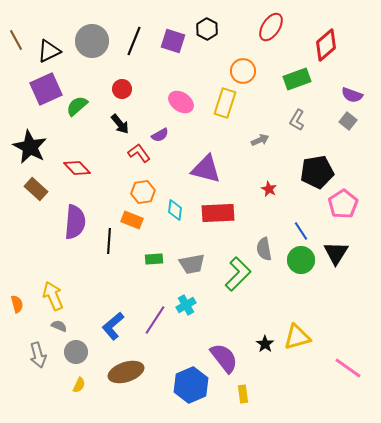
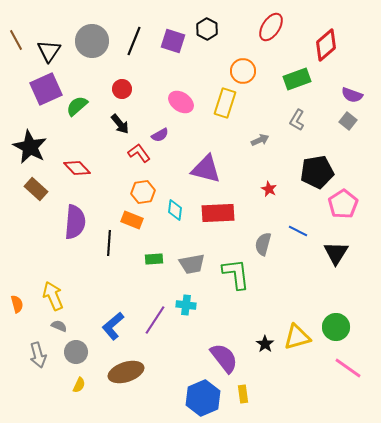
black triangle at (49, 51): rotated 30 degrees counterclockwise
blue line at (301, 231): moved 3 px left; rotated 30 degrees counterclockwise
black line at (109, 241): moved 2 px down
gray semicircle at (264, 249): moved 1 px left, 5 px up; rotated 25 degrees clockwise
green circle at (301, 260): moved 35 px right, 67 px down
green L-shape at (238, 274): moved 2 px left; rotated 52 degrees counterclockwise
cyan cross at (186, 305): rotated 36 degrees clockwise
blue hexagon at (191, 385): moved 12 px right, 13 px down
